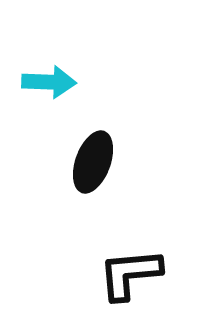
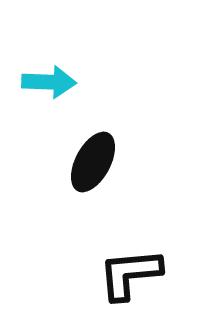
black ellipse: rotated 8 degrees clockwise
